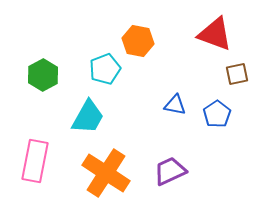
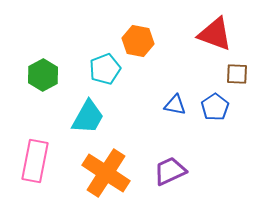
brown square: rotated 15 degrees clockwise
blue pentagon: moved 2 px left, 7 px up
